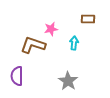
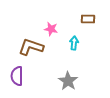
pink star: rotated 24 degrees clockwise
brown L-shape: moved 2 px left, 2 px down
